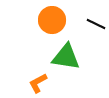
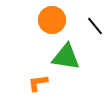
black line: moved 1 px left, 2 px down; rotated 24 degrees clockwise
orange L-shape: rotated 20 degrees clockwise
